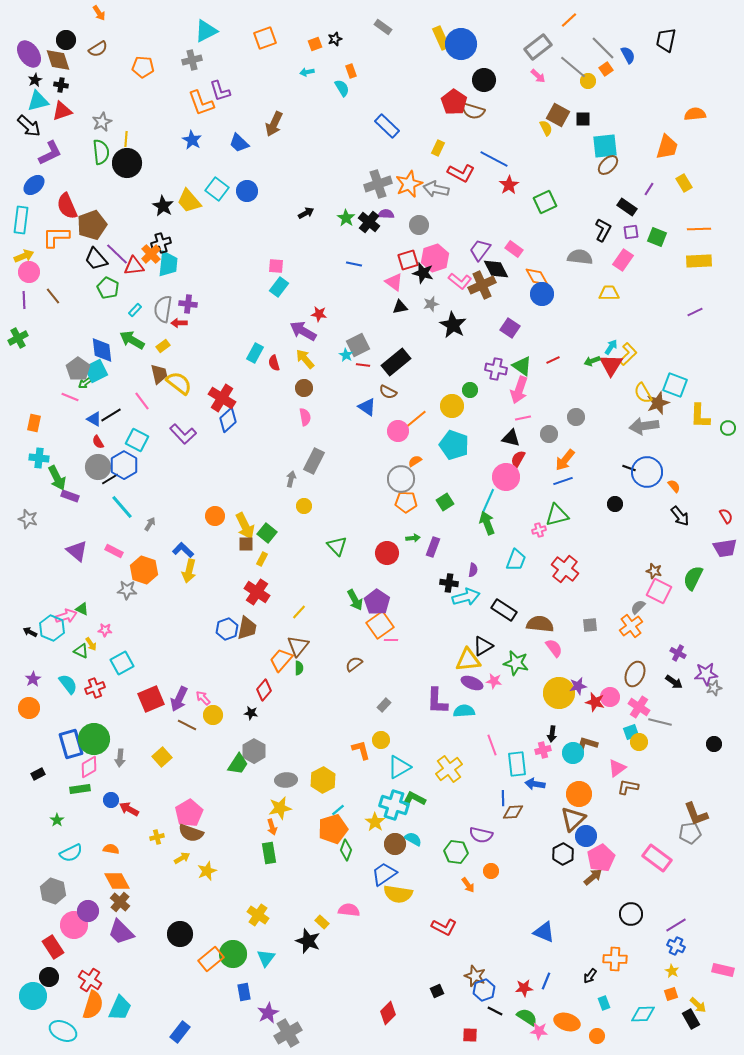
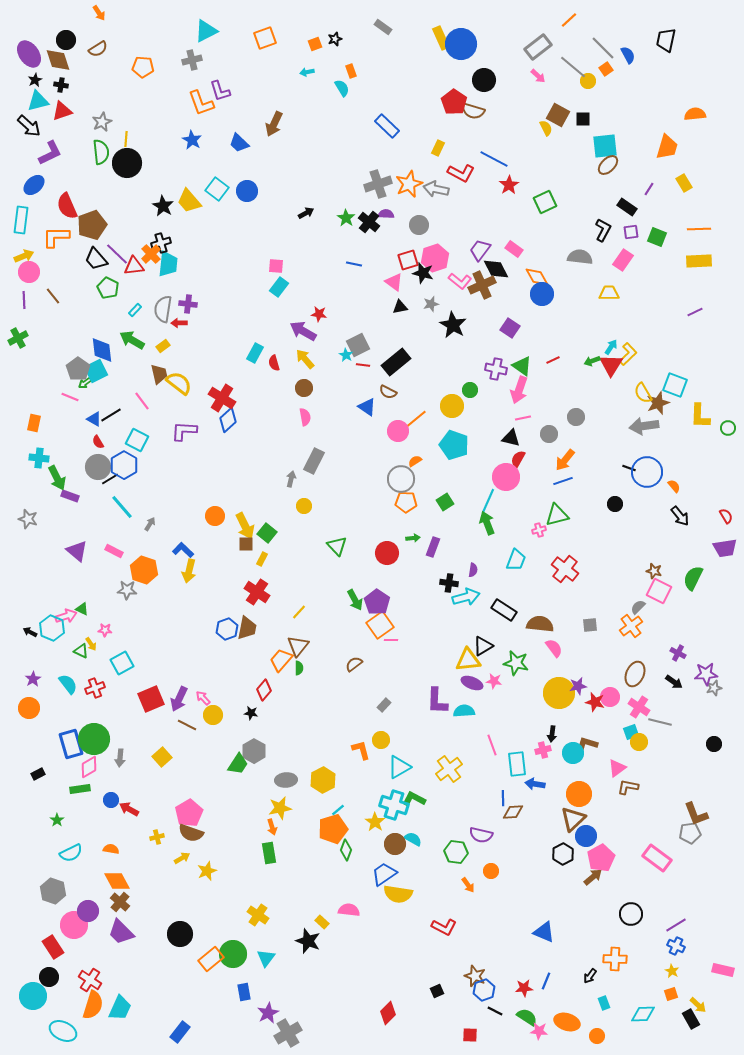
purple L-shape at (183, 434): moved 1 px right, 3 px up; rotated 136 degrees clockwise
